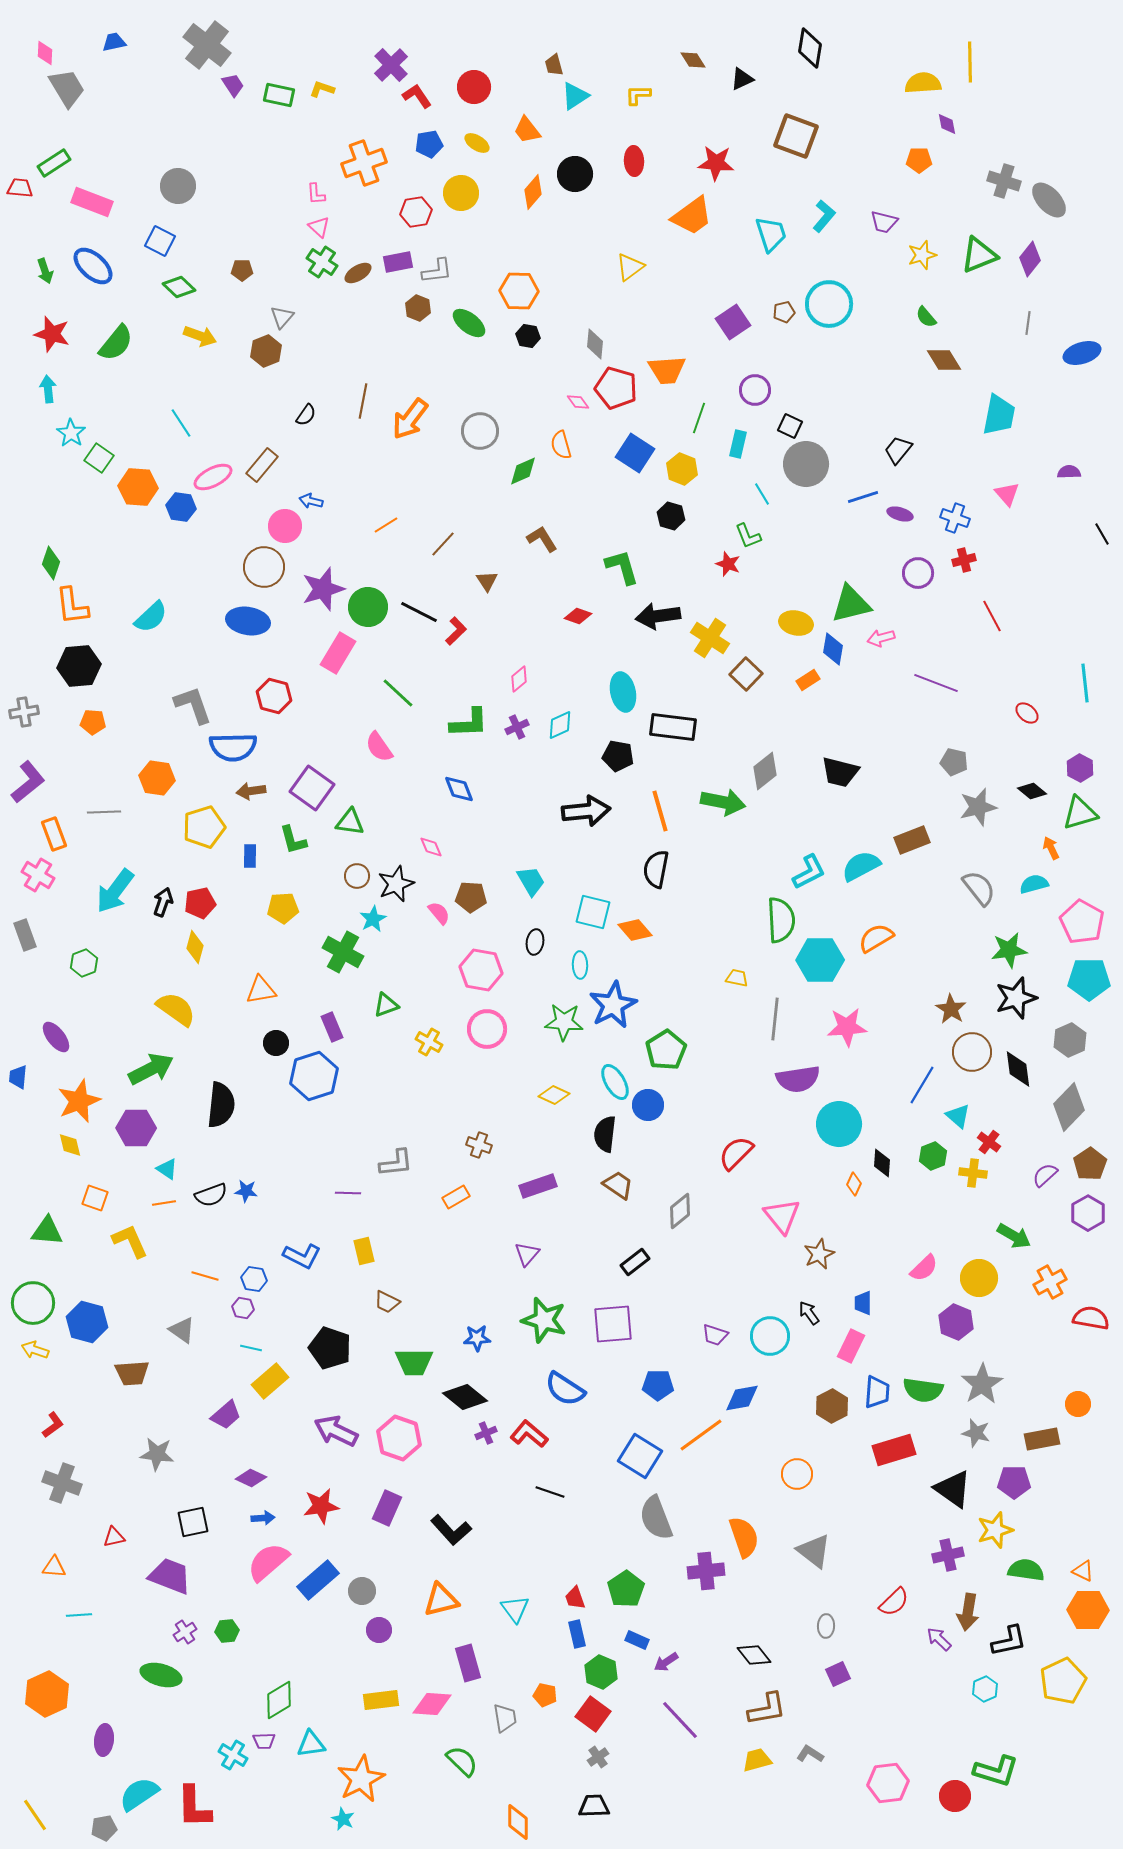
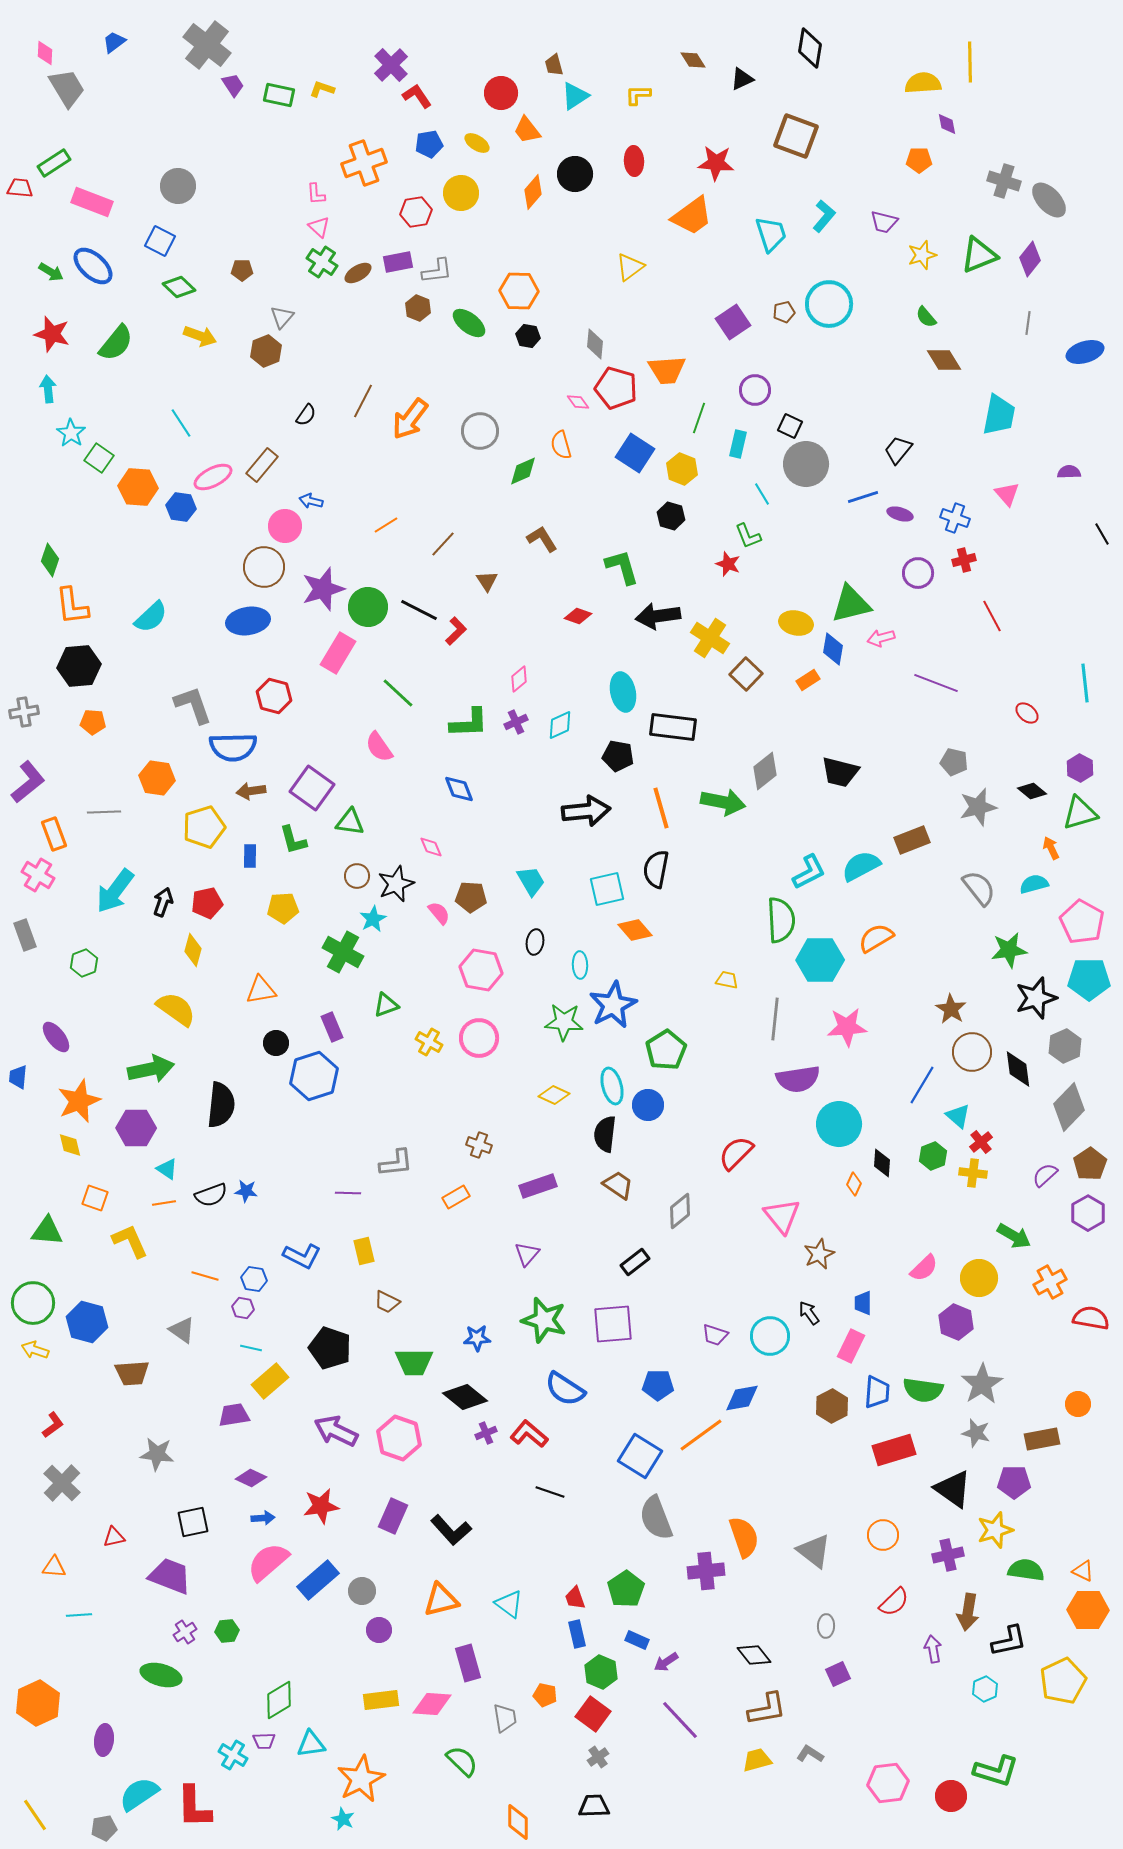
blue trapezoid at (114, 42): rotated 25 degrees counterclockwise
red circle at (474, 87): moved 27 px right, 6 px down
green arrow at (45, 271): moved 6 px right, 1 px down; rotated 40 degrees counterclockwise
blue ellipse at (1082, 353): moved 3 px right, 1 px up
brown line at (363, 401): rotated 16 degrees clockwise
green diamond at (51, 563): moved 1 px left, 3 px up
black line at (419, 612): moved 2 px up
blue ellipse at (248, 621): rotated 18 degrees counterclockwise
purple cross at (517, 727): moved 1 px left, 5 px up
orange line at (660, 811): moved 1 px right, 3 px up
red pentagon at (200, 903): moved 7 px right
cyan square at (593, 912): moved 14 px right, 23 px up; rotated 27 degrees counterclockwise
yellow diamond at (195, 947): moved 2 px left, 3 px down
yellow trapezoid at (737, 978): moved 10 px left, 2 px down
black star at (1016, 998): moved 20 px right
pink circle at (487, 1029): moved 8 px left, 9 px down
gray hexagon at (1070, 1040): moved 5 px left, 6 px down
green arrow at (151, 1069): rotated 15 degrees clockwise
cyan ellipse at (615, 1082): moved 3 px left, 4 px down; rotated 15 degrees clockwise
red cross at (989, 1142): moved 8 px left; rotated 15 degrees clockwise
purple trapezoid at (226, 1415): moved 8 px right; rotated 148 degrees counterclockwise
orange circle at (797, 1474): moved 86 px right, 61 px down
gray cross at (62, 1483): rotated 24 degrees clockwise
purple rectangle at (387, 1508): moved 6 px right, 8 px down
cyan triangle at (515, 1609): moved 6 px left, 5 px up; rotated 16 degrees counterclockwise
purple arrow at (939, 1639): moved 6 px left, 10 px down; rotated 36 degrees clockwise
orange hexagon at (47, 1694): moved 9 px left, 9 px down
red circle at (955, 1796): moved 4 px left
